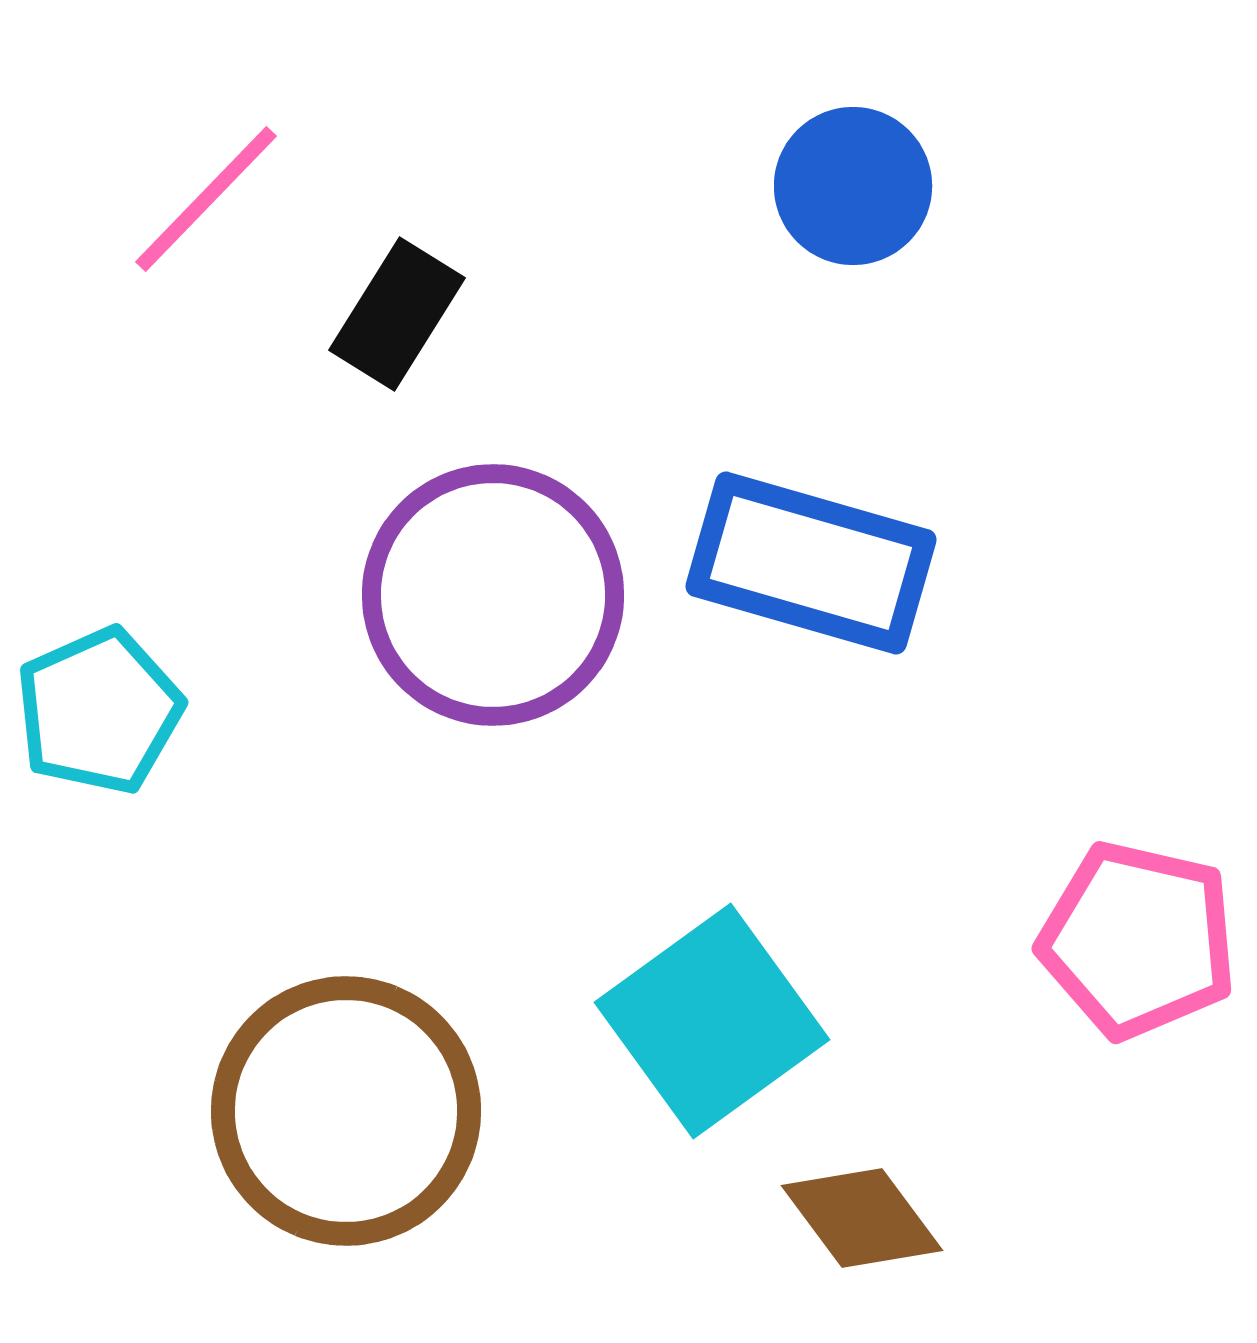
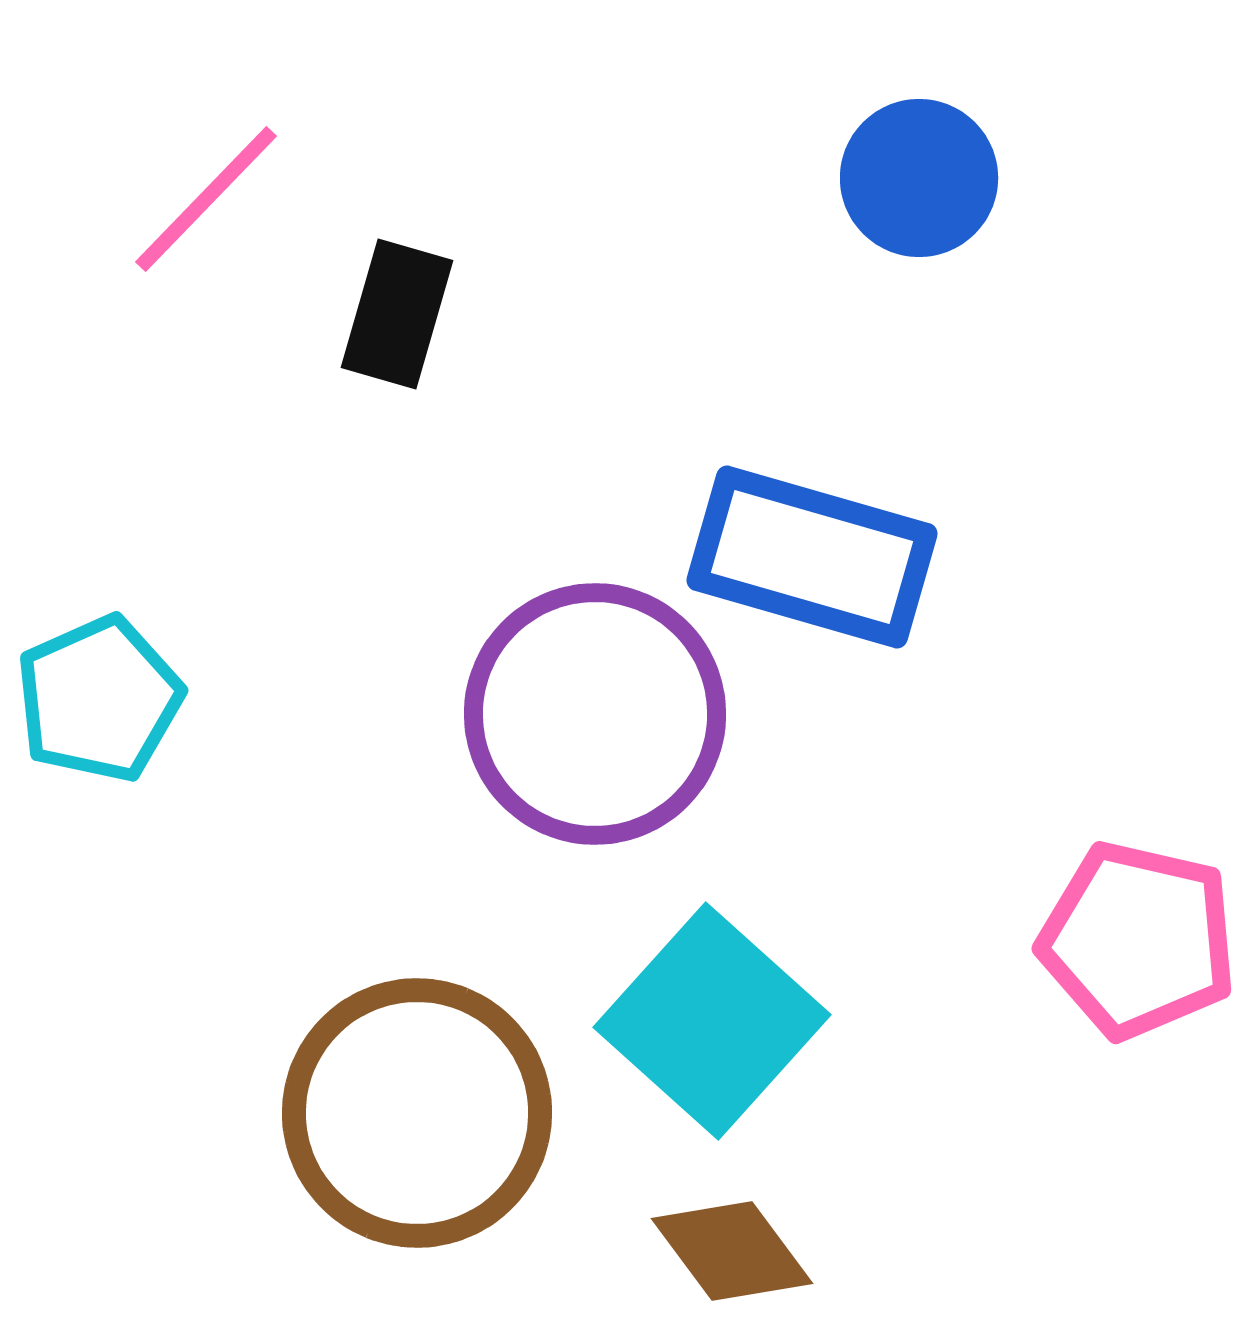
blue circle: moved 66 px right, 8 px up
black rectangle: rotated 16 degrees counterclockwise
blue rectangle: moved 1 px right, 6 px up
purple circle: moved 102 px right, 119 px down
cyan pentagon: moved 12 px up
cyan square: rotated 12 degrees counterclockwise
brown circle: moved 71 px right, 2 px down
brown diamond: moved 130 px left, 33 px down
